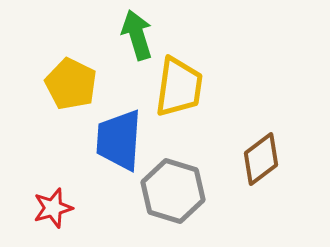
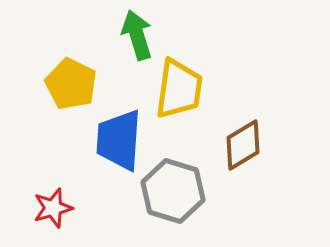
yellow trapezoid: moved 2 px down
brown diamond: moved 18 px left, 14 px up; rotated 6 degrees clockwise
